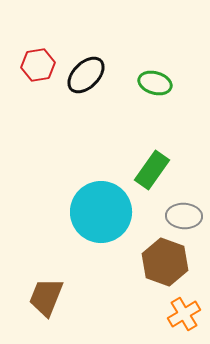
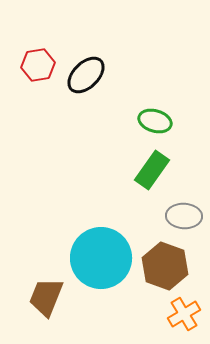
green ellipse: moved 38 px down
cyan circle: moved 46 px down
brown hexagon: moved 4 px down
